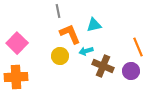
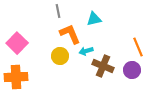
cyan triangle: moved 6 px up
purple circle: moved 1 px right, 1 px up
